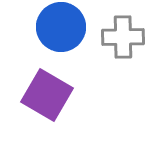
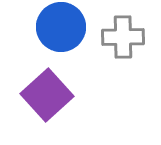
purple square: rotated 18 degrees clockwise
